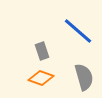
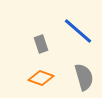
gray rectangle: moved 1 px left, 7 px up
